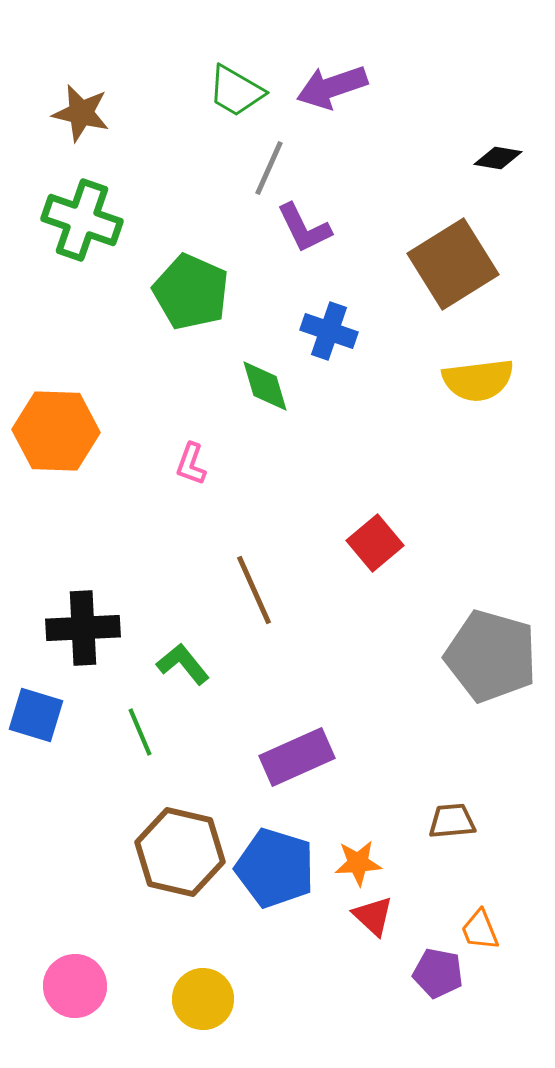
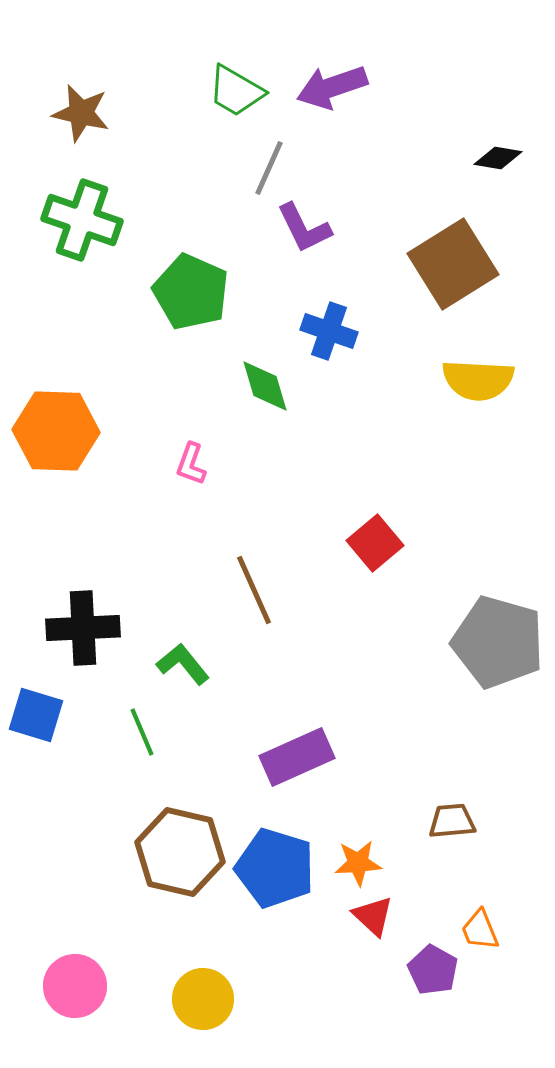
yellow semicircle: rotated 10 degrees clockwise
gray pentagon: moved 7 px right, 14 px up
green line: moved 2 px right
purple pentagon: moved 5 px left, 3 px up; rotated 18 degrees clockwise
